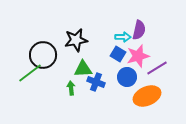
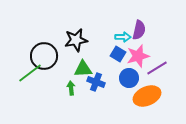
black circle: moved 1 px right, 1 px down
blue circle: moved 2 px right, 1 px down
